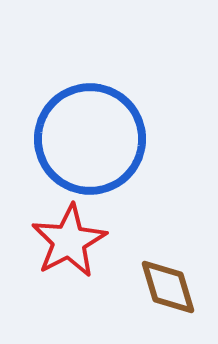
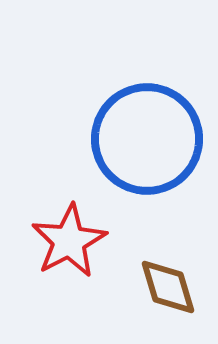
blue circle: moved 57 px right
